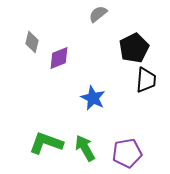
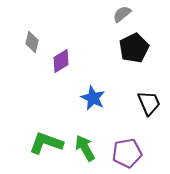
gray semicircle: moved 24 px right
purple diamond: moved 2 px right, 3 px down; rotated 10 degrees counterclockwise
black trapezoid: moved 3 px right, 23 px down; rotated 28 degrees counterclockwise
